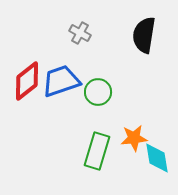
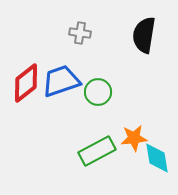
gray cross: rotated 20 degrees counterclockwise
red diamond: moved 1 px left, 2 px down
green rectangle: rotated 45 degrees clockwise
